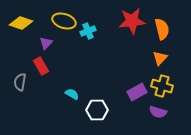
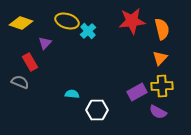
yellow ellipse: moved 3 px right
cyan cross: rotated 21 degrees counterclockwise
purple triangle: moved 1 px left
red rectangle: moved 11 px left, 4 px up
gray semicircle: rotated 102 degrees clockwise
yellow cross: rotated 20 degrees counterclockwise
cyan semicircle: rotated 24 degrees counterclockwise
purple semicircle: rotated 12 degrees clockwise
